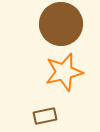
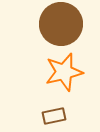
brown rectangle: moved 9 px right
